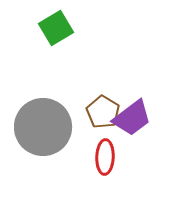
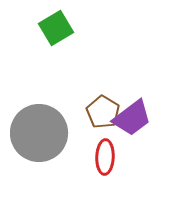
gray circle: moved 4 px left, 6 px down
